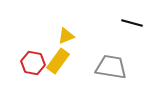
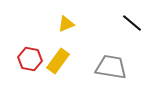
black line: rotated 25 degrees clockwise
yellow triangle: moved 12 px up
red hexagon: moved 3 px left, 4 px up
